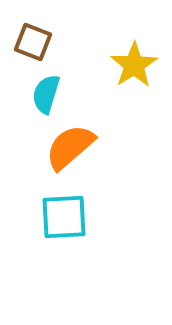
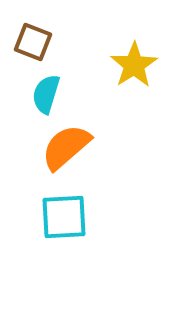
orange semicircle: moved 4 px left
